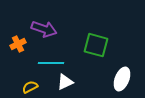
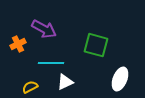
purple arrow: rotated 10 degrees clockwise
white ellipse: moved 2 px left
